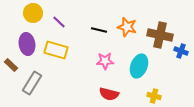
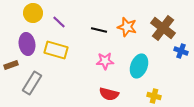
brown cross: moved 3 px right, 7 px up; rotated 25 degrees clockwise
brown rectangle: rotated 64 degrees counterclockwise
